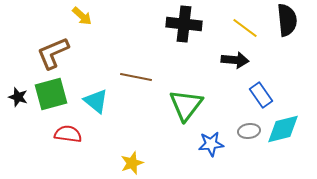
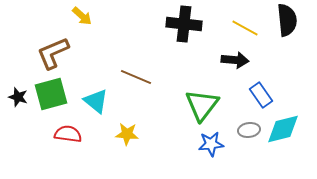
yellow line: rotated 8 degrees counterclockwise
brown line: rotated 12 degrees clockwise
green triangle: moved 16 px right
gray ellipse: moved 1 px up
yellow star: moved 5 px left, 29 px up; rotated 25 degrees clockwise
